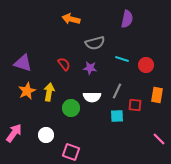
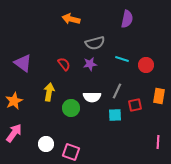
purple triangle: rotated 18 degrees clockwise
purple star: moved 4 px up; rotated 16 degrees counterclockwise
orange star: moved 13 px left, 10 px down
orange rectangle: moved 2 px right, 1 px down
red square: rotated 16 degrees counterclockwise
cyan square: moved 2 px left, 1 px up
white circle: moved 9 px down
pink line: moved 1 px left, 3 px down; rotated 48 degrees clockwise
